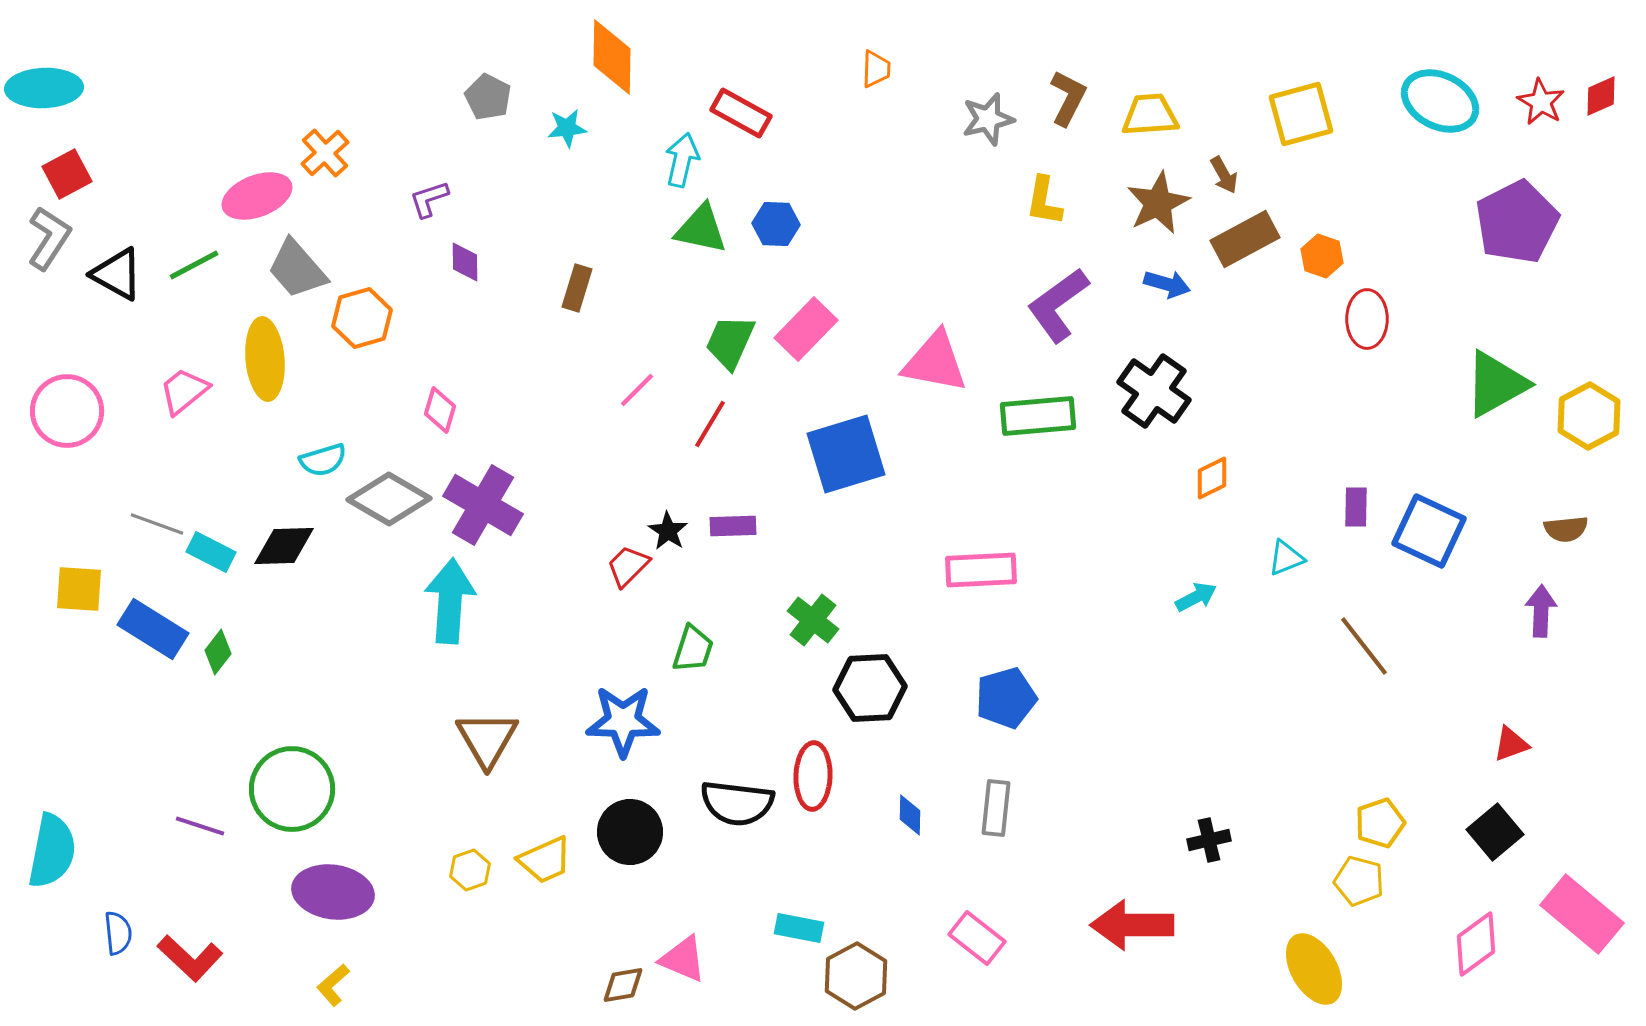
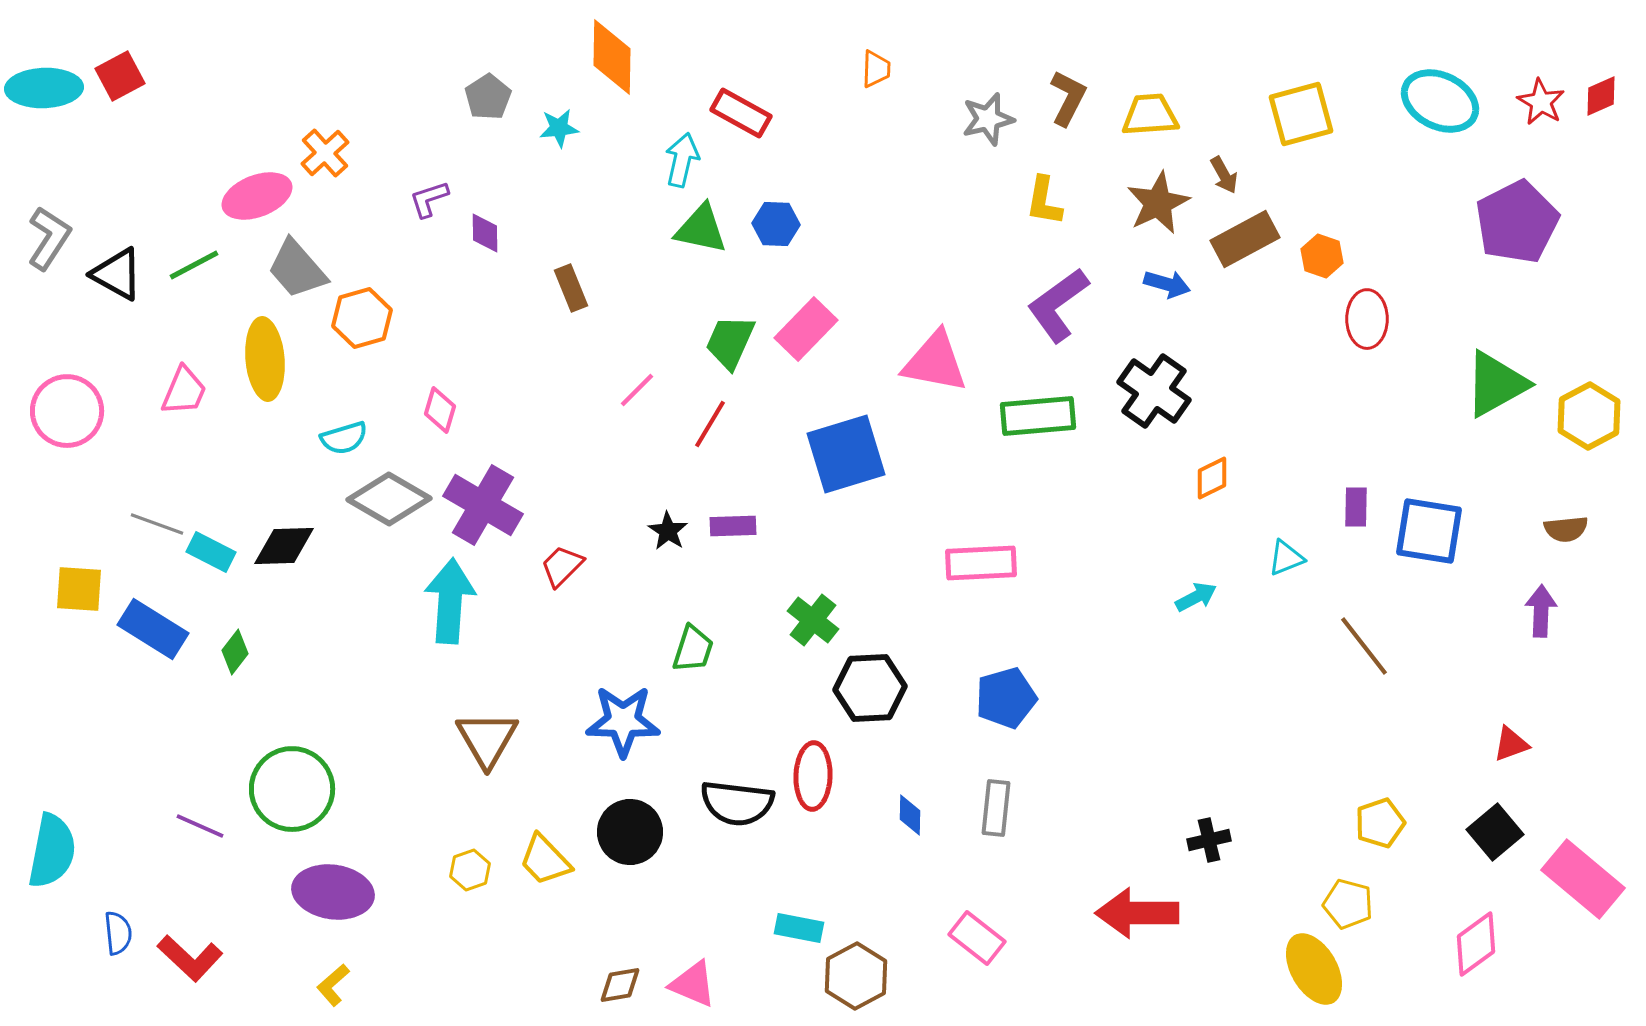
gray pentagon at (488, 97): rotated 12 degrees clockwise
cyan star at (567, 128): moved 8 px left
red square at (67, 174): moved 53 px right, 98 px up
purple diamond at (465, 262): moved 20 px right, 29 px up
brown rectangle at (577, 288): moved 6 px left; rotated 39 degrees counterclockwise
pink trapezoid at (184, 391): rotated 152 degrees clockwise
cyan semicircle at (323, 460): moved 21 px right, 22 px up
blue square at (1429, 531): rotated 16 degrees counterclockwise
red trapezoid at (628, 566): moved 66 px left
pink rectangle at (981, 570): moved 7 px up
green diamond at (218, 652): moved 17 px right
purple line at (200, 826): rotated 6 degrees clockwise
yellow trapezoid at (545, 860): rotated 70 degrees clockwise
yellow pentagon at (1359, 881): moved 11 px left, 23 px down
pink rectangle at (1582, 914): moved 1 px right, 35 px up
red arrow at (1132, 925): moved 5 px right, 12 px up
pink triangle at (683, 959): moved 10 px right, 25 px down
brown diamond at (623, 985): moved 3 px left
